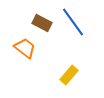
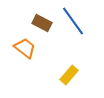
blue line: moved 1 px up
